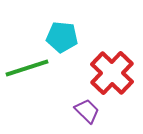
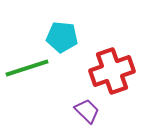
red cross: moved 2 px up; rotated 27 degrees clockwise
